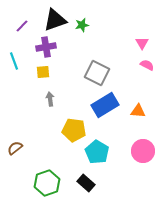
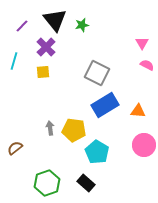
black triangle: rotated 50 degrees counterclockwise
purple cross: rotated 36 degrees counterclockwise
cyan line: rotated 36 degrees clockwise
gray arrow: moved 29 px down
pink circle: moved 1 px right, 6 px up
